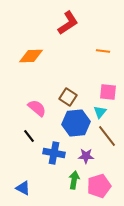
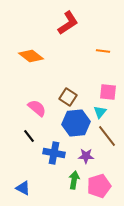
orange diamond: rotated 40 degrees clockwise
